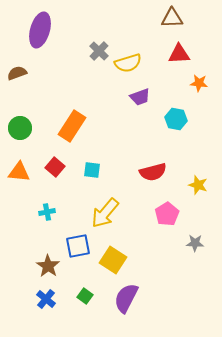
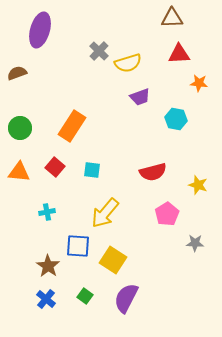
blue square: rotated 15 degrees clockwise
